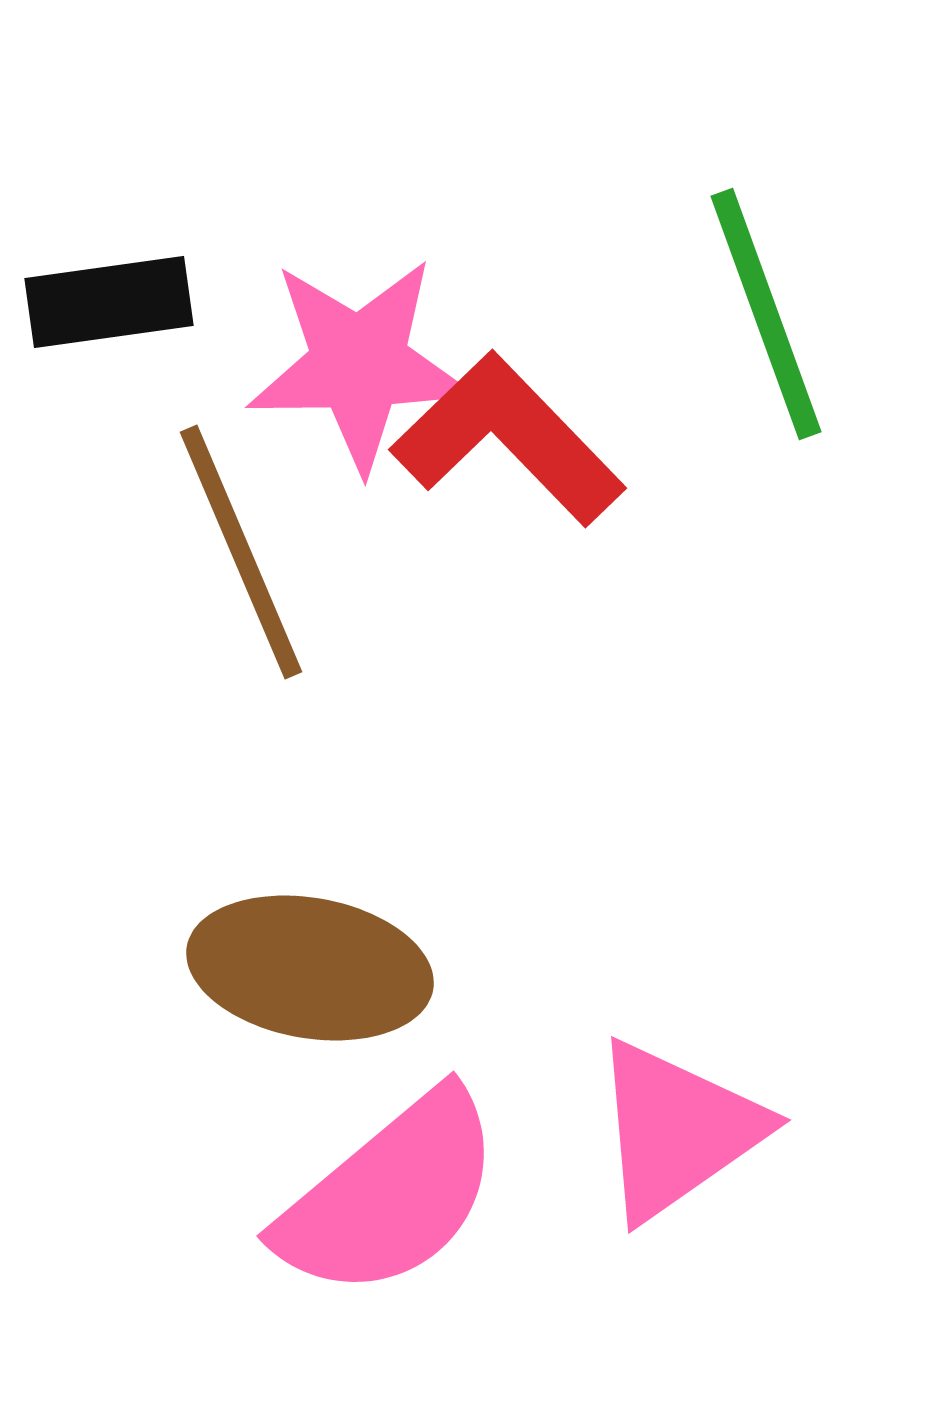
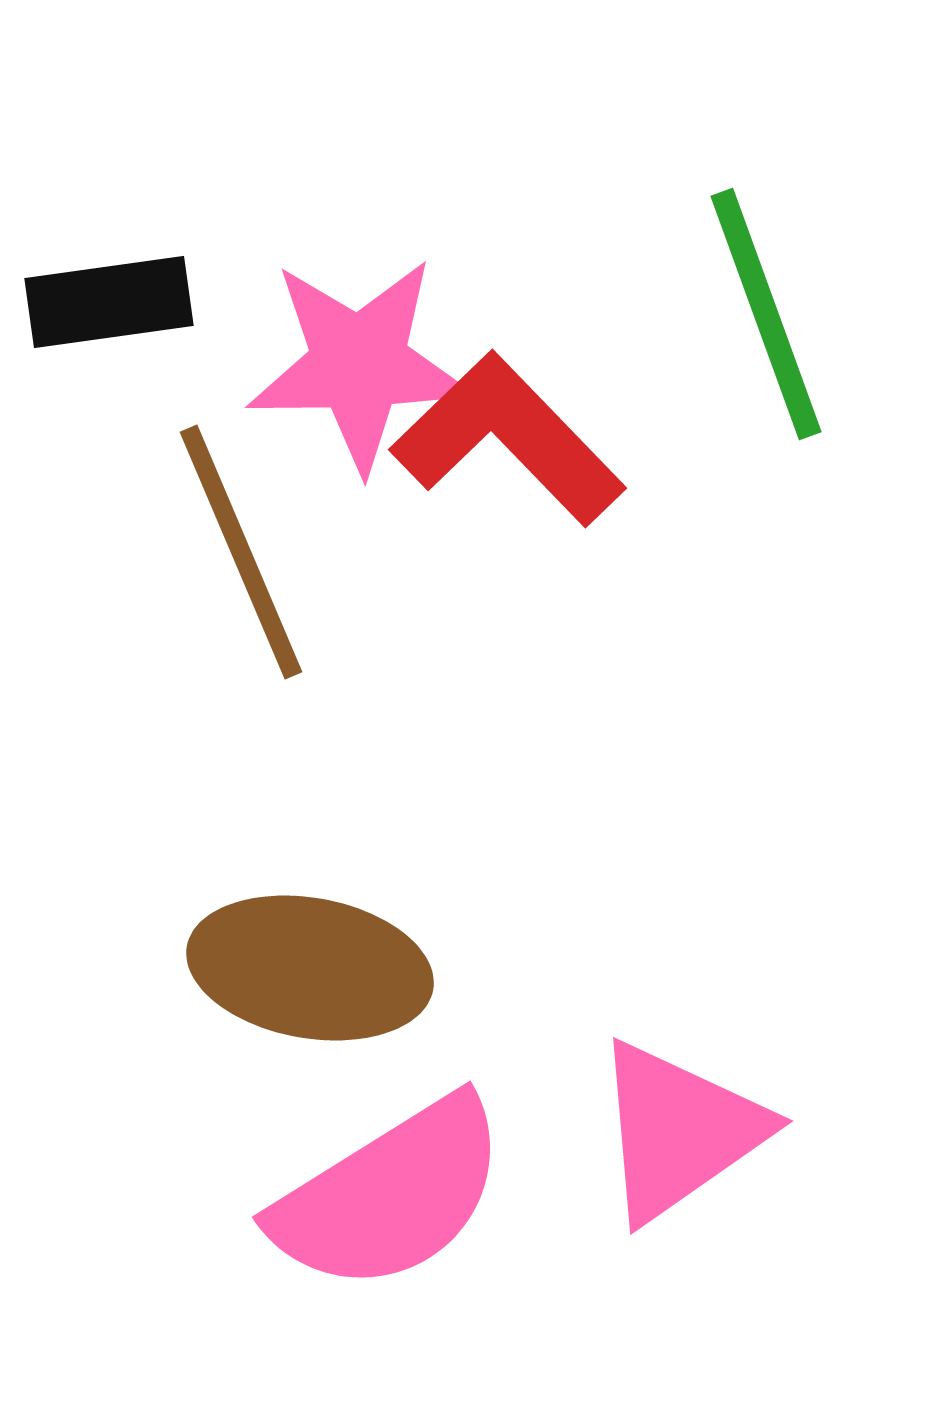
pink triangle: moved 2 px right, 1 px down
pink semicircle: rotated 8 degrees clockwise
